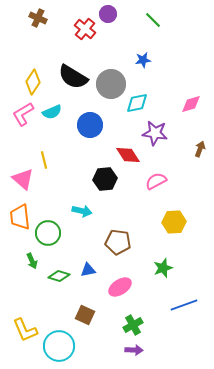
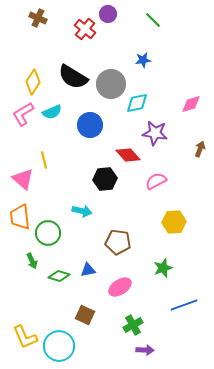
red diamond: rotated 10 degrees counterclockwise
yellow L-shape: moved 7 px down
purple arrow: moved 11 px right
